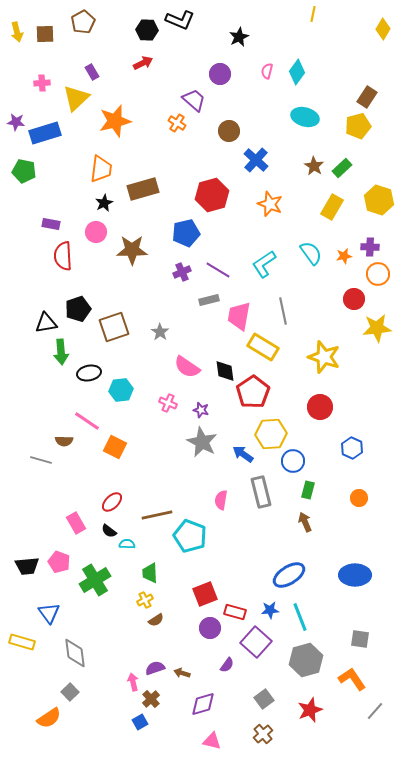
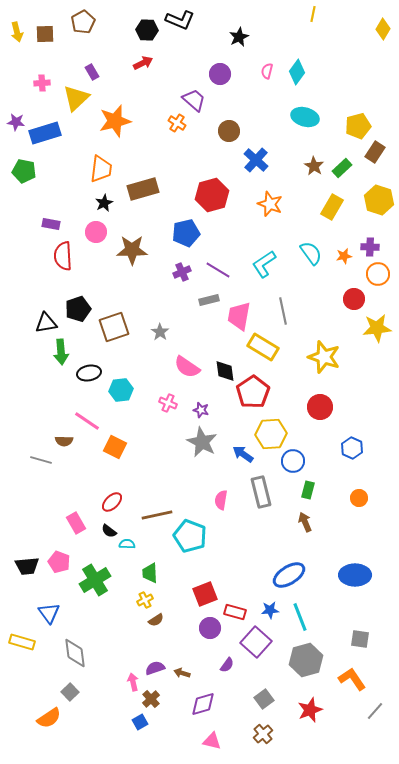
brown rectangle at (367, 97): moved 8 px right, 55 px down
